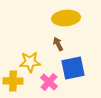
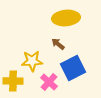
brown arrow: rotated 24 degrees counterclockwise
yellow star: moved 2 px right, 1 px up
blue square: rotated 15 degrees counterclockwise
